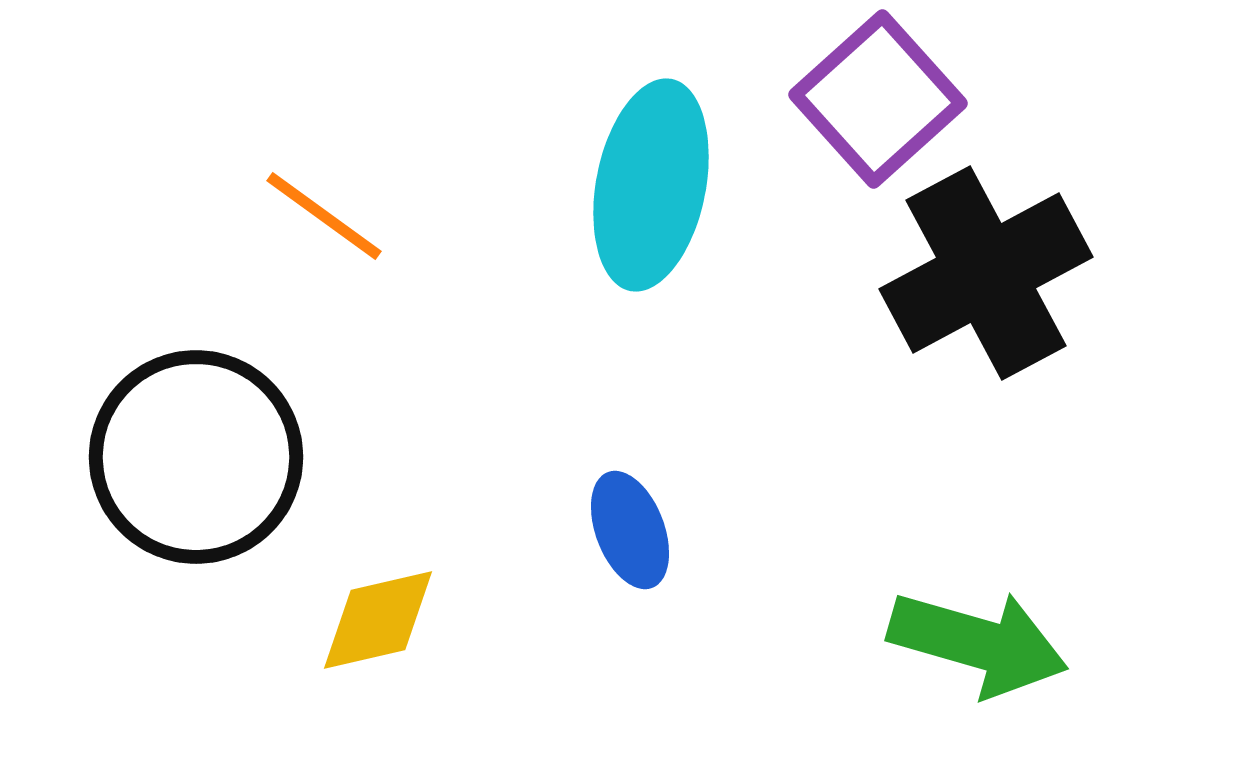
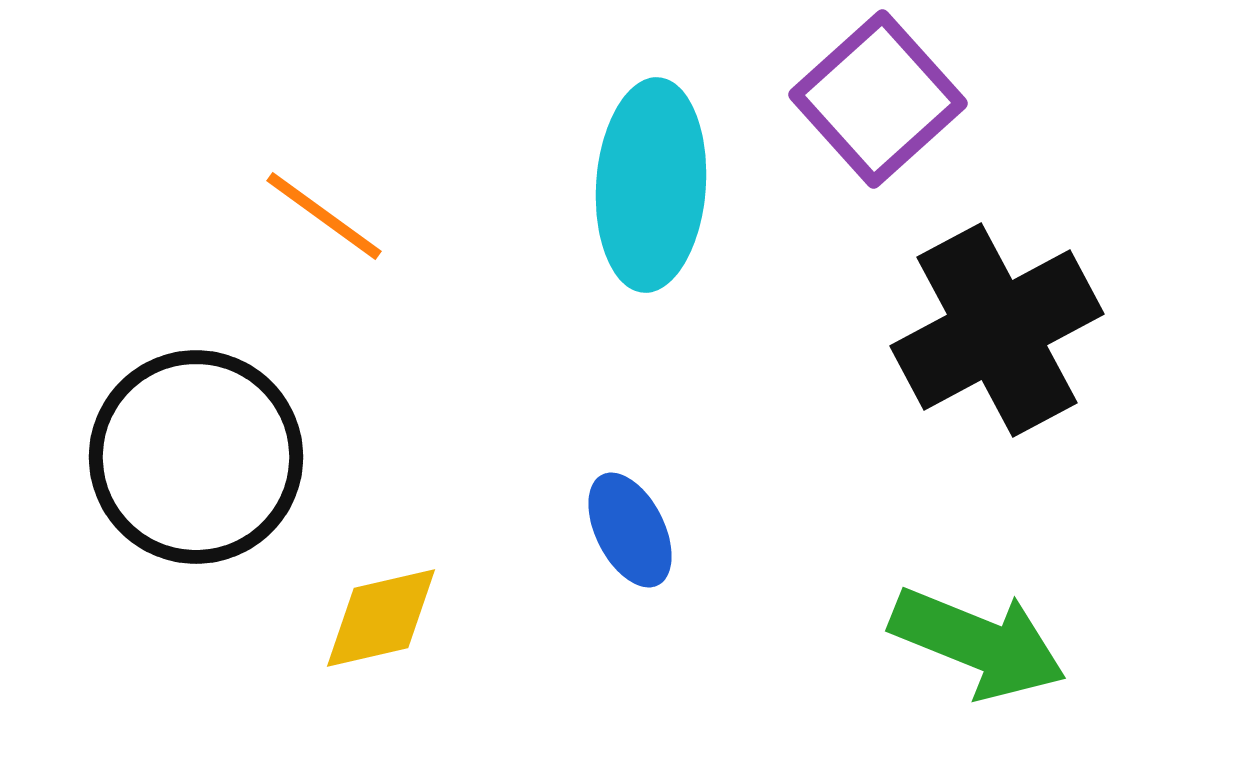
cyan ellipse: rotated 7 degrees counterclockwise
black cross: moved 11 px right, 57 px down
blue ellipse: rotated 6 degrees counterclockwise
yellow diamond: moved 3 px right, 2 px up
green arrow: rotated 6 degrees clockwise
